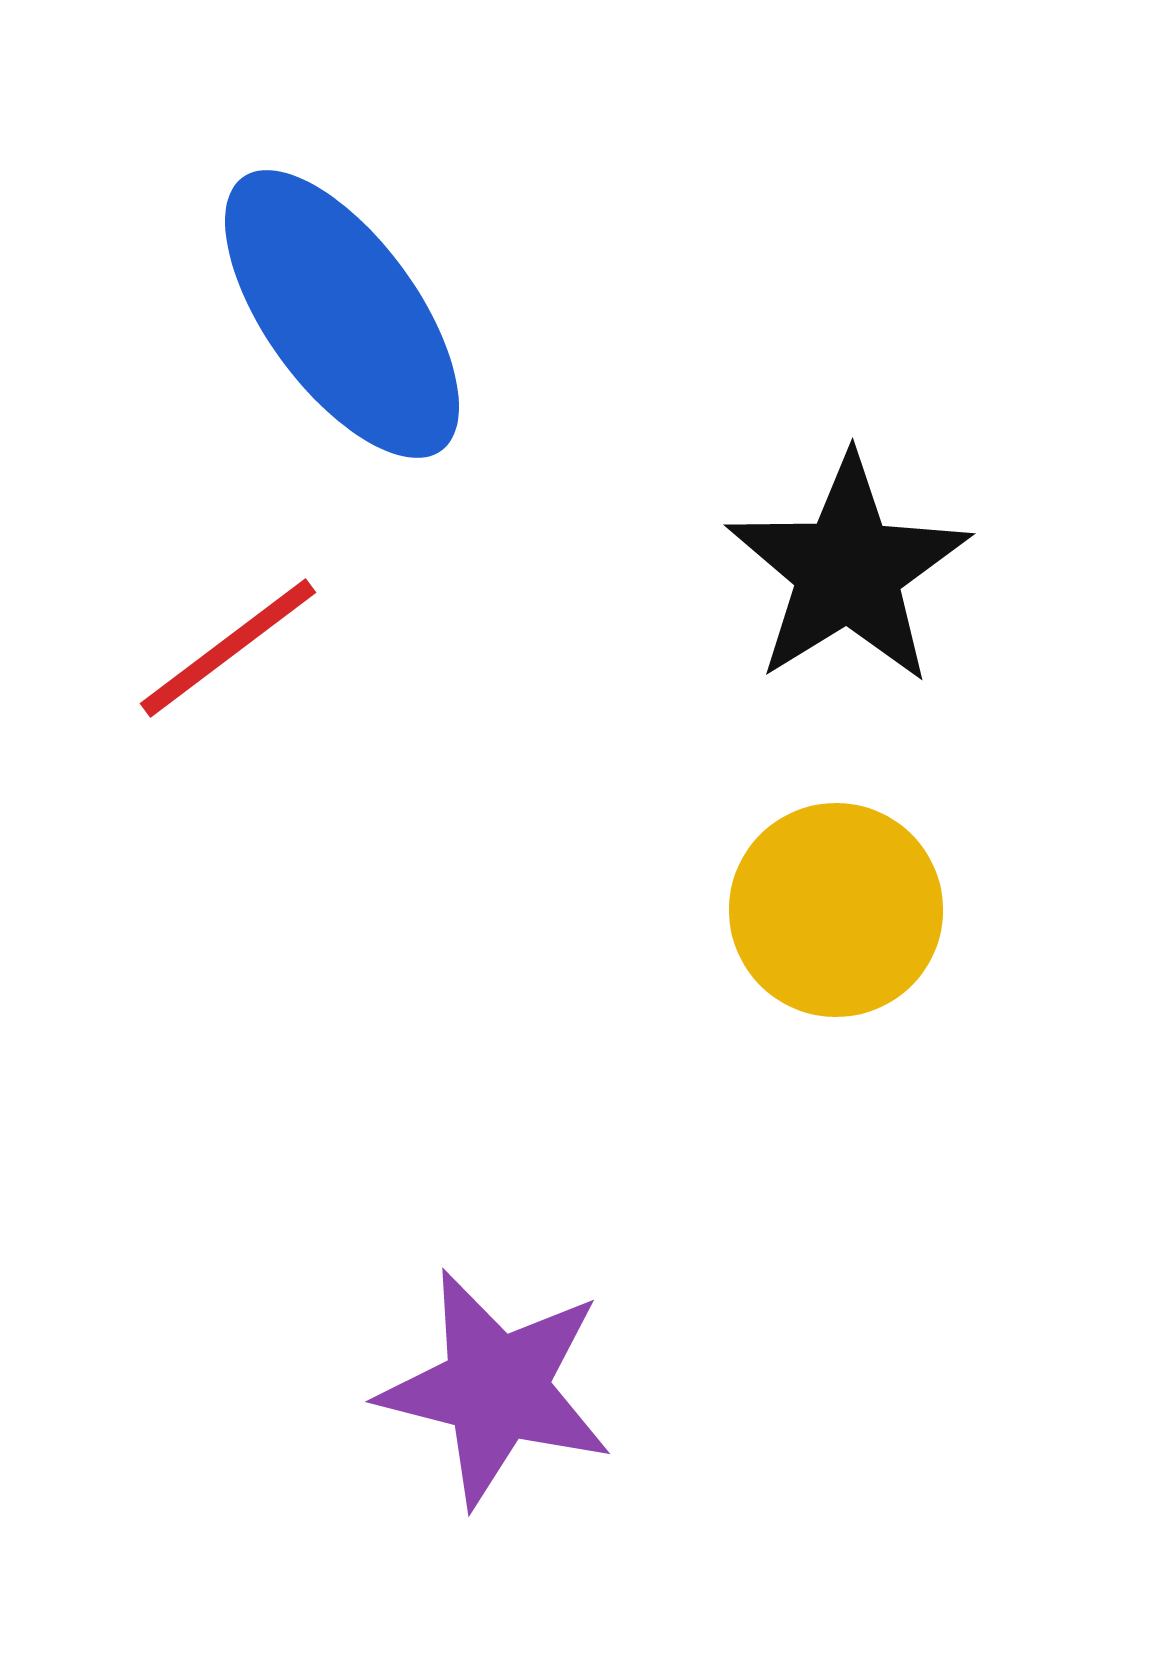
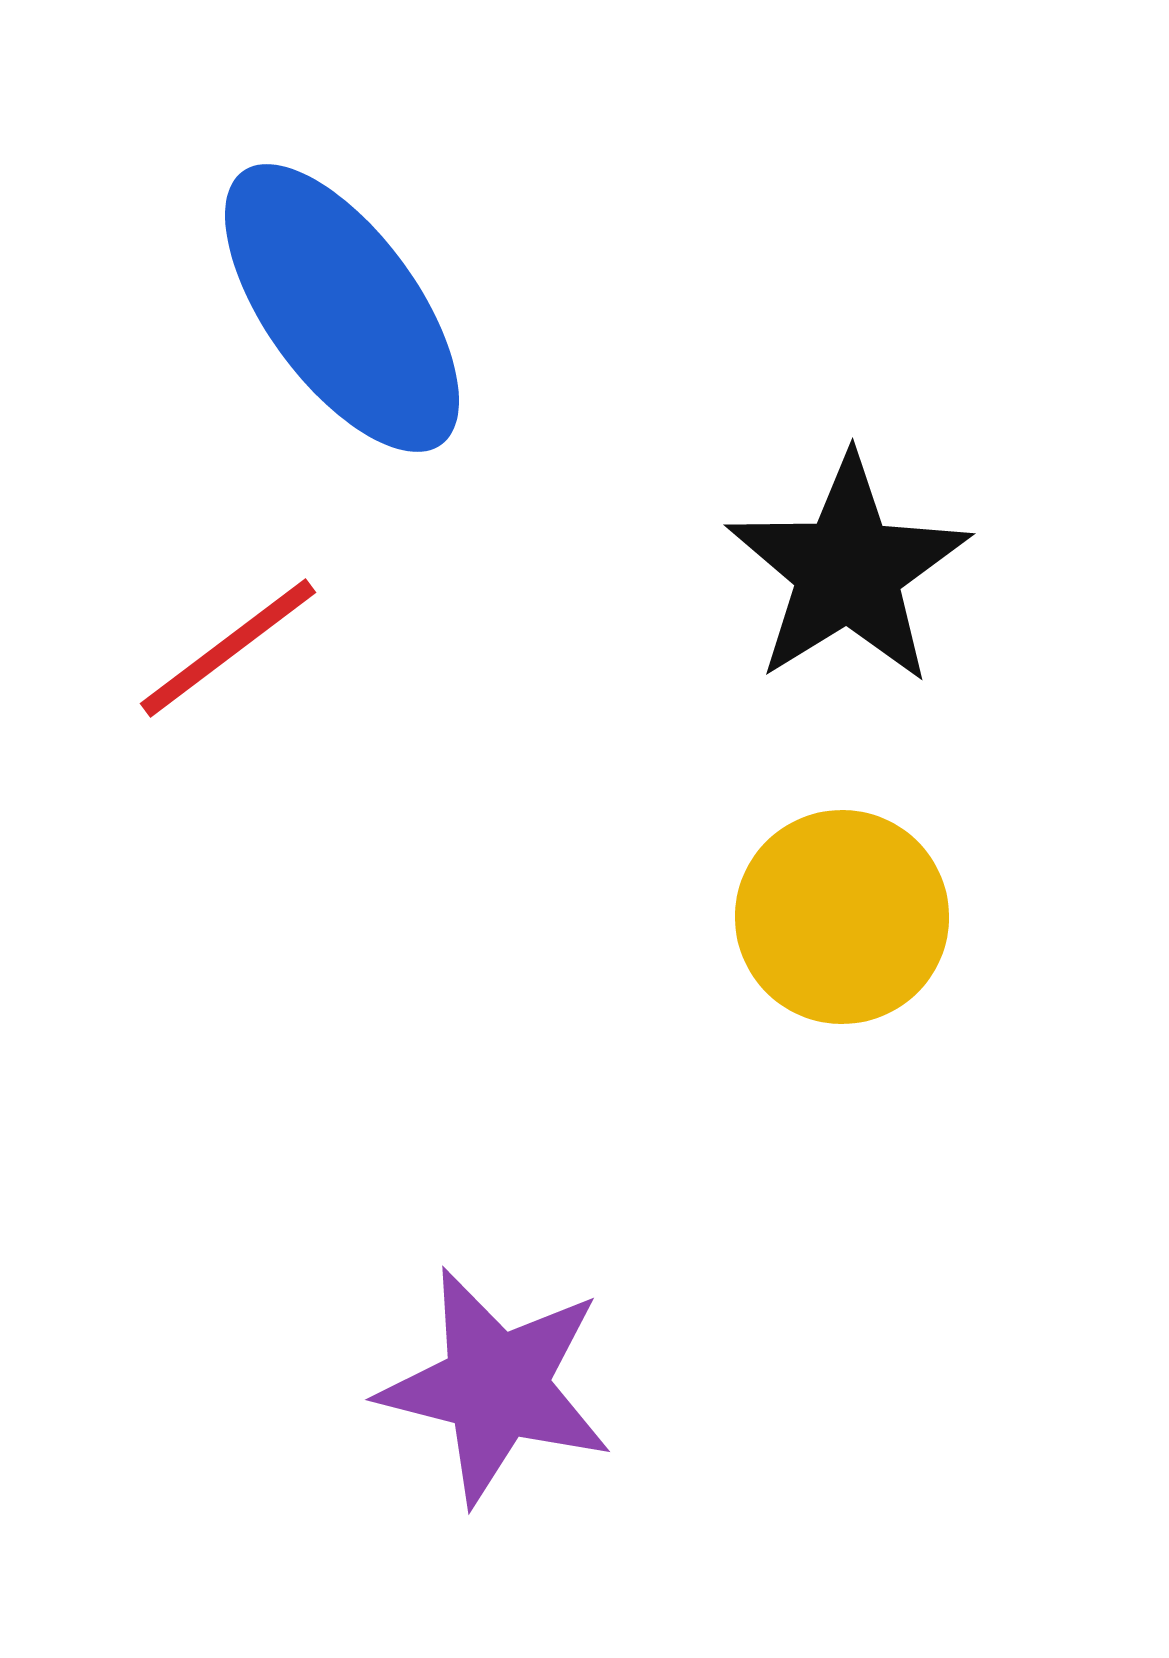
blue ellipse: moved 6 px up
yellow circle: moved 6 px right, 7 px down
purple star: moved 2 px up
